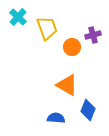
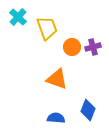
purple cross: moved 12 px down
orange triangle: moved 10 px left, 6 px up; rotated 10 degrees counterclockwise
